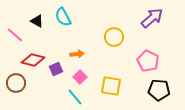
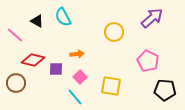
yellow circle: moved 5 px up
purple square: rotated 24 degrees clockwise
black pentagon: moved 6 px right
